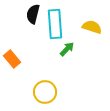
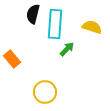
cyan rectangle: rotated 8 degrees clockwise
